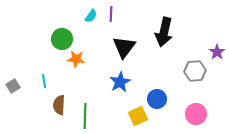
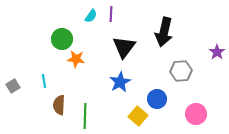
gray hexagon: moved 14 px left
yellow square: rotated 24 degrees counterclockwise
